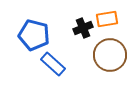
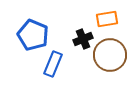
black cross: moved 11 px down
blue pentagon: moved 1 px left; rotated 8 degrees clockwise
blue rectangle: rotated 70 degrees clockwise
